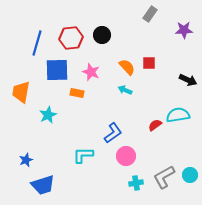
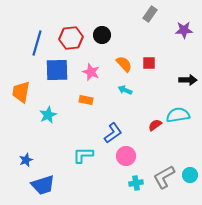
orange semicircle: moved 3 px left, 3 px up
black arrow: rotated 24 degrees counterclockwise
orange rectangle: moved 9 px right, 7 px down
